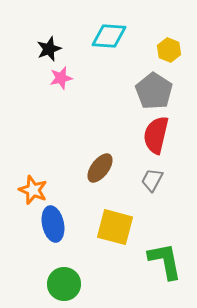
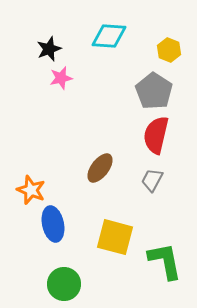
orange star: moved 2 px left
yellow square: moved 10 px down
